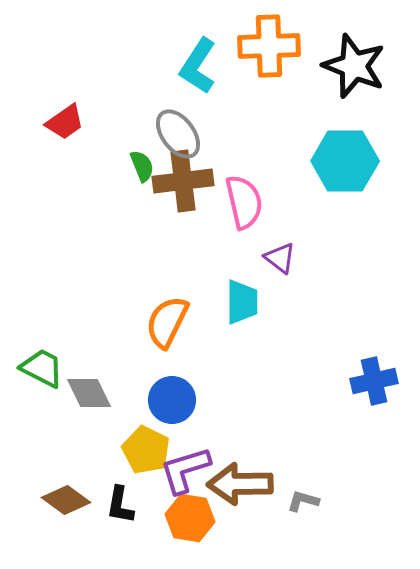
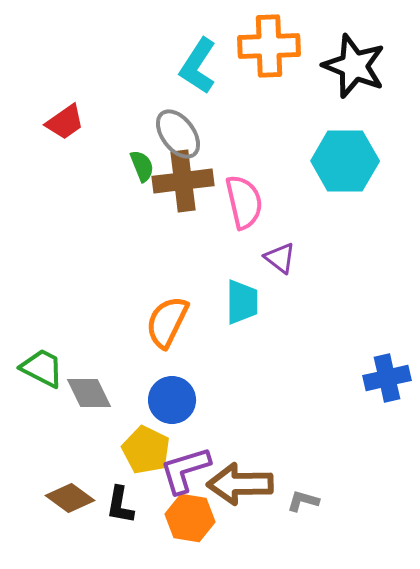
blue cross: moved 13 px right, 3 px up
brown diamond: moved 4 px right, 2 px up
